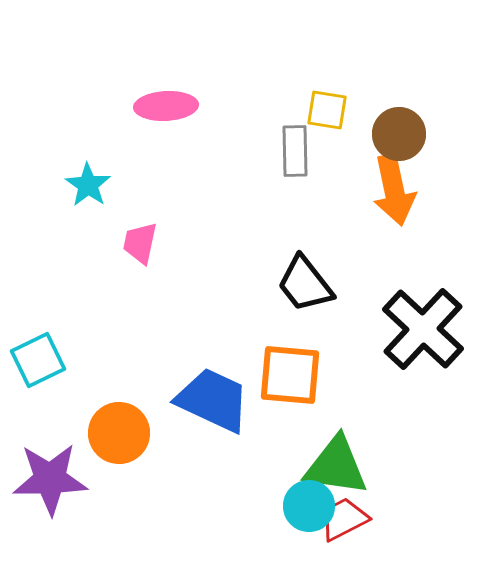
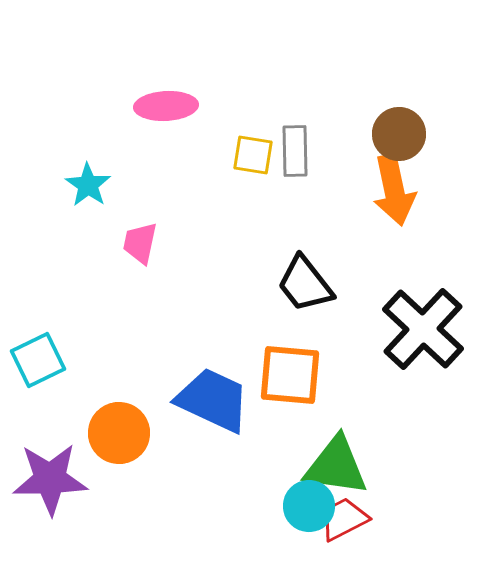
yellow square: moved 74 px left, 45 px down
